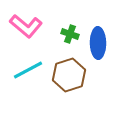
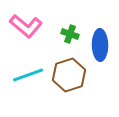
blue ellipse: moved 2 px right, 2 px down
cyan line: moved 5 px down; rotated 8 degrees clockwise
